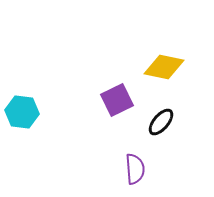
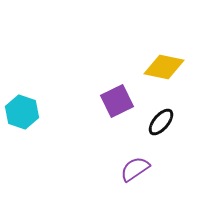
purple square: moved 1 px down
cyan hexagon: rotated 12 degrees clockwise
purple semicircle: rotated 120 degrees counterclockwise
